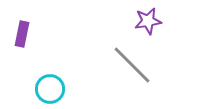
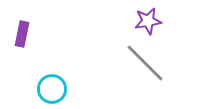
gray line: moved 13 px right, 2 px up
cyan circle: moved 2 px right
